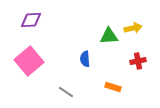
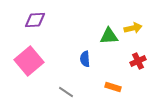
purple diamond: moved 4 px right
red cross: rotated 14 degrees counterclockwise
